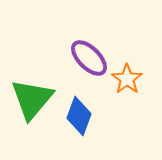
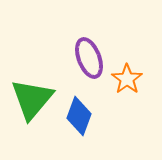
purple ellipse: rotated 24 degrees clockwise
